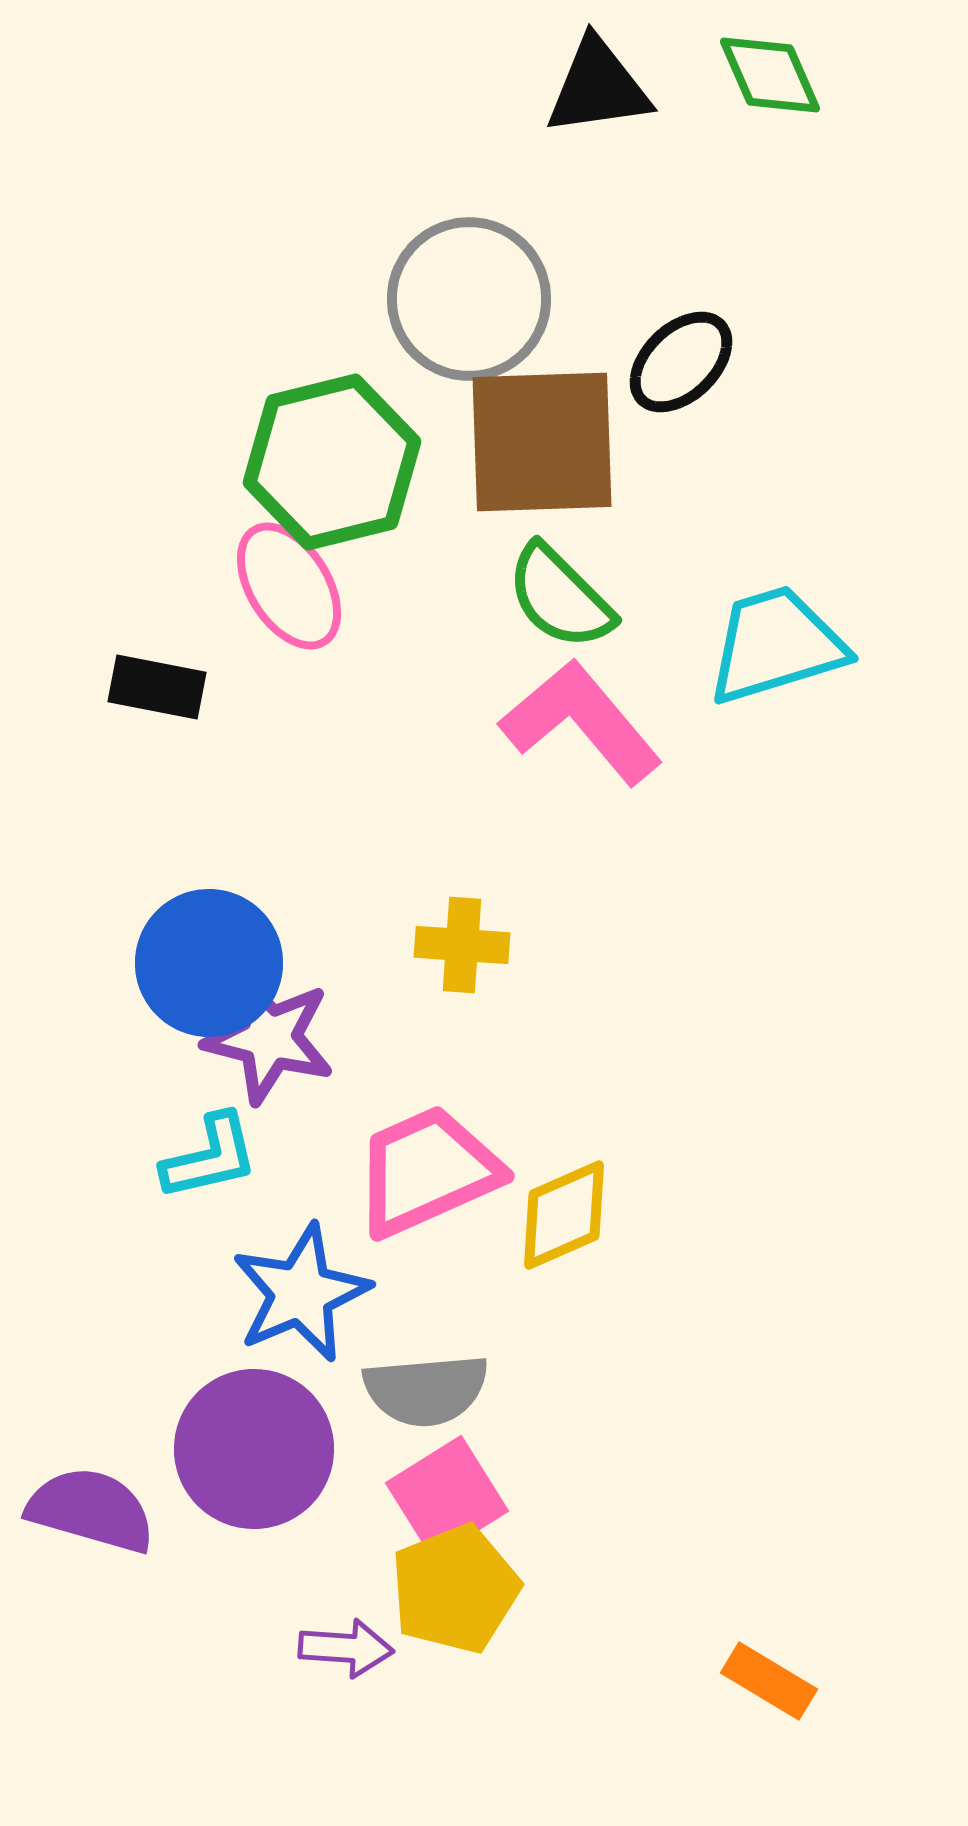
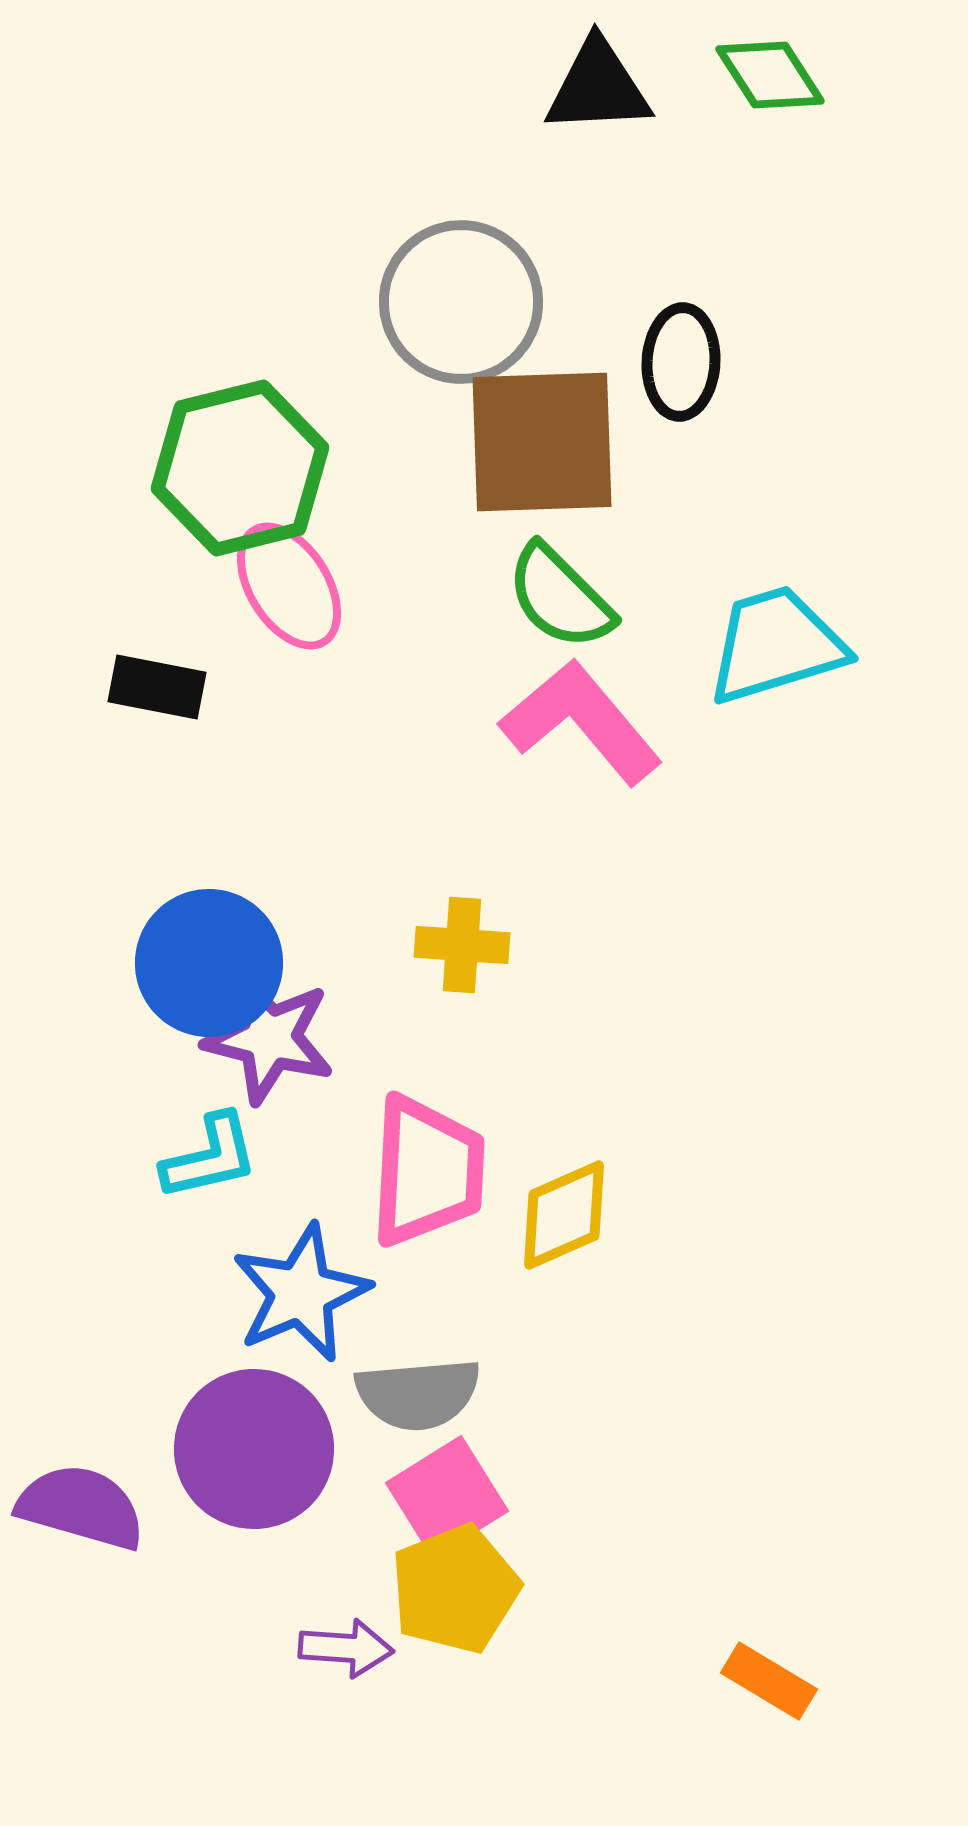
green diamond: rotated 9 degrees counterclockwise
black triangle: rotated 5 degrees clockwise
gray circle: moved 8 px left, 3 px down
black ellipse: rotated 43 degrees counterclockwise
green hexagon: moved 92 px left, 6 px down
pink trapezoid: rotated 117 degrees clockwise
gray semicircle: moved 8 px left, 4 px down
purple semicircle: moved 10 px left, 3 px up
